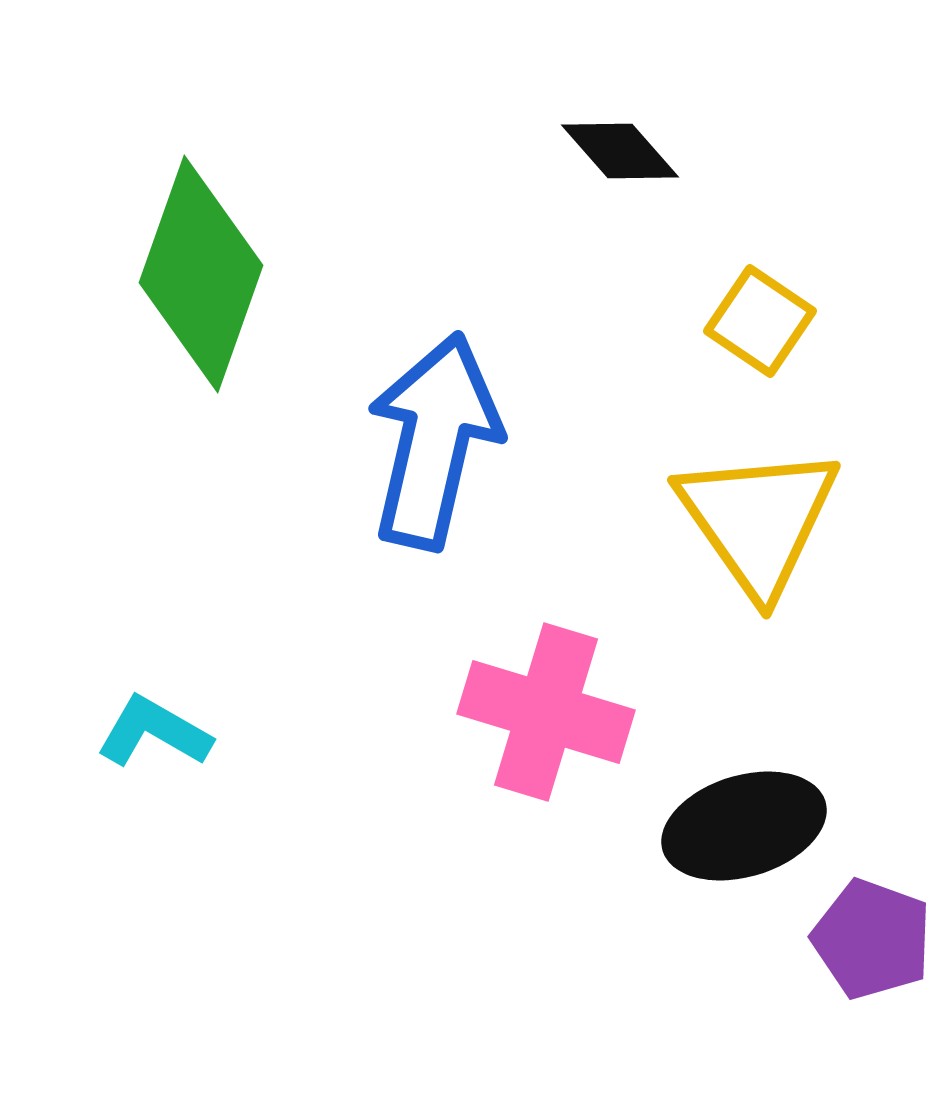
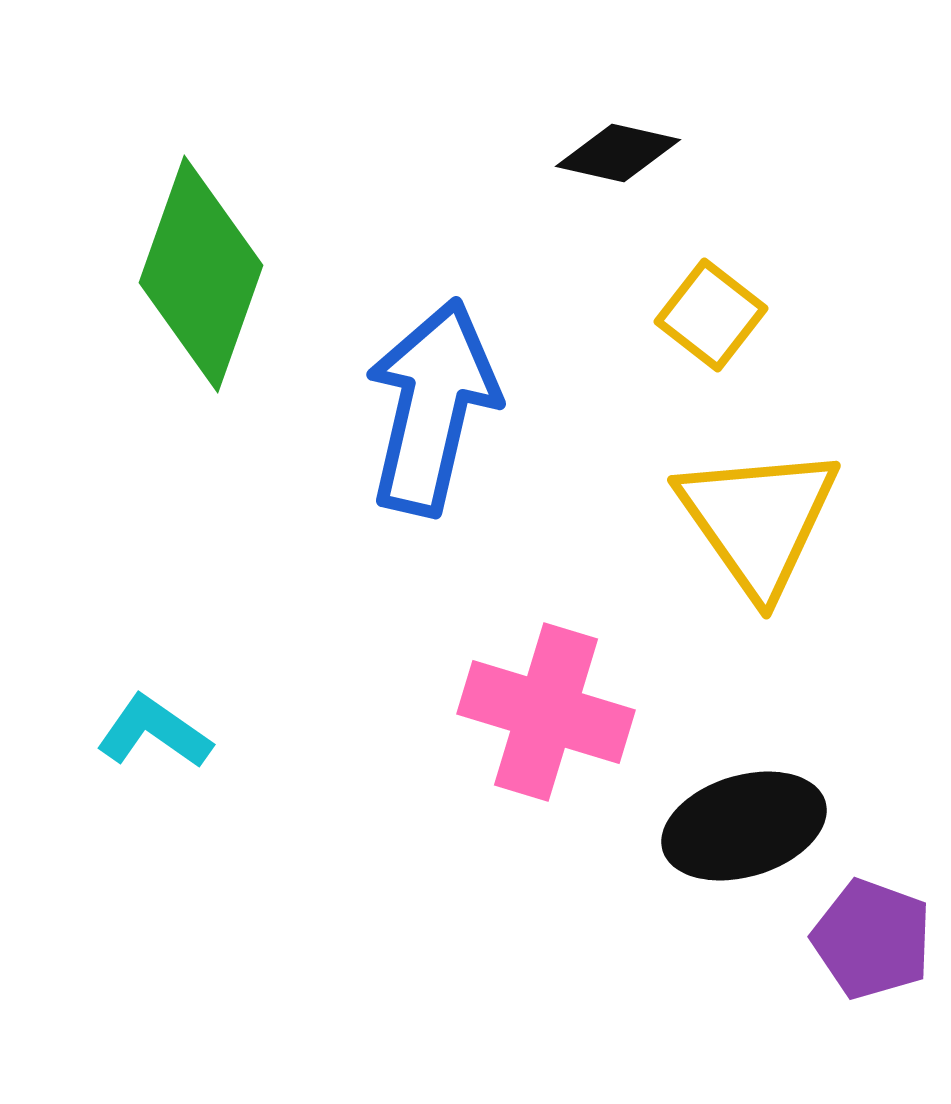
black diamond: moved 2 px left, 2 px down; rotated 36 degrees counterclockwise
yellow square: moved 49 px left, 6 px up; rotated 4 degrees clockwise
blue arrow: moved 2 px left, 34 px up
cyan L-shape: rotated 5 degrees clockwise
